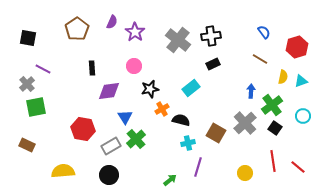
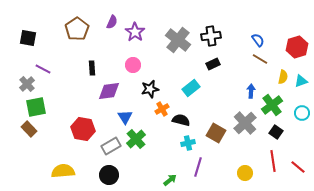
blue semicircle at (264, 32): moved 6 px left, 8 px down
pink circle at (134, 66): moved 1 px left, 1 px up
cyan circle at (303, 116): moved 1 px left, 3 px up
black square at (275, 128): moved 1 px right, 4 px down
brown rectangle at (27, 145): moved 2 px right, 16 px up; rotated 21 degrees clockwise
